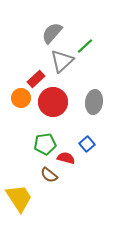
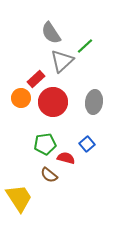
gray semicircle: moved 1 px left; rotated 75 degrees counterclockwise
